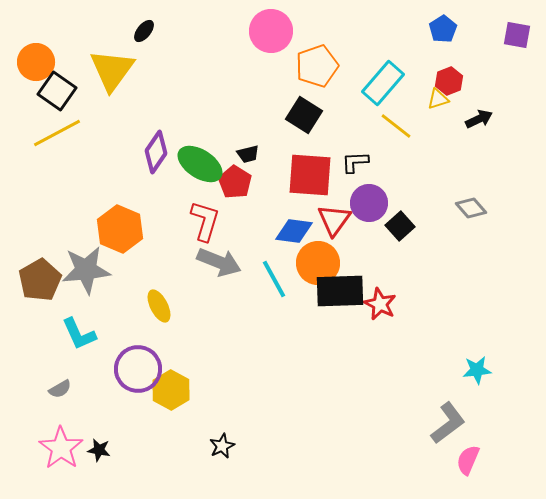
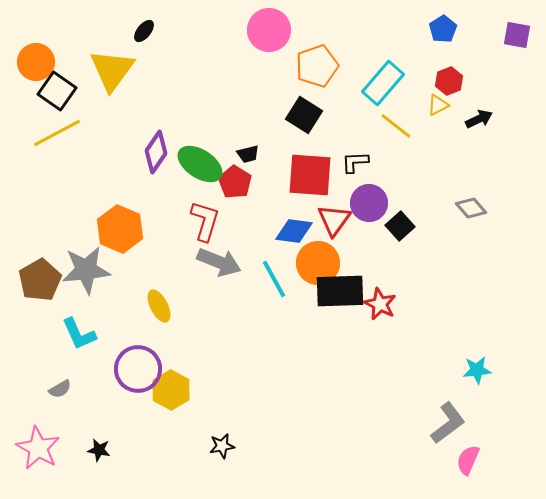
pink circle at (271, 31): moved 2 px left, 1 px up
yellow triangle at (438, 99): moved 6 px down; rotated 10 degrees counterclockwise
black star at (222, 446): rotated 15 degrees clockwise
pink star at (61, 448): moved 23 px left; rotated 6 degrees counterclockwise
